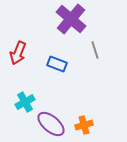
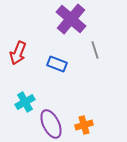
purple ellipse: rotated 24 degrees clockwise
